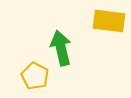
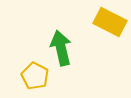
yellow rectangle: moved 1 px right, 1 px down; rotated 20 degrees clockwise
